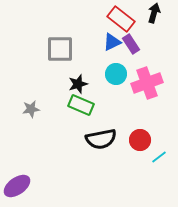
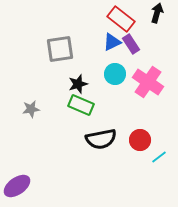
black arrow: moved 3 px right
gray square: rotated 8 degrees counterclockwise
cyan circle: moved 1 px left
pink cross: moved 1 px right, 1 px up; rotated 36 degrees counterclockwise
